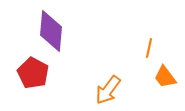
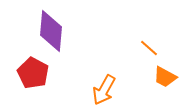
orange line: rotated 60 degrees counterclockwise
orange trapezoid: rotated 25 degrees counterclockwise
orange arrow: moved 4 px left; rotated 8 degrees counterclockwise
